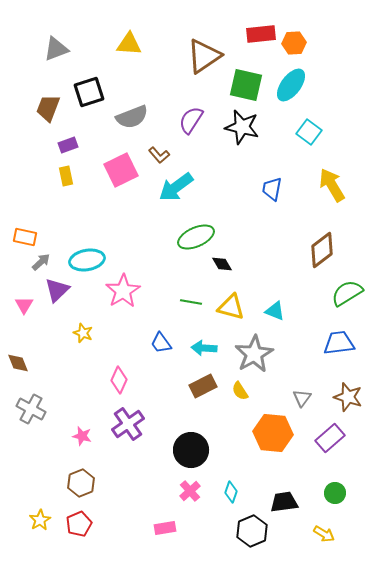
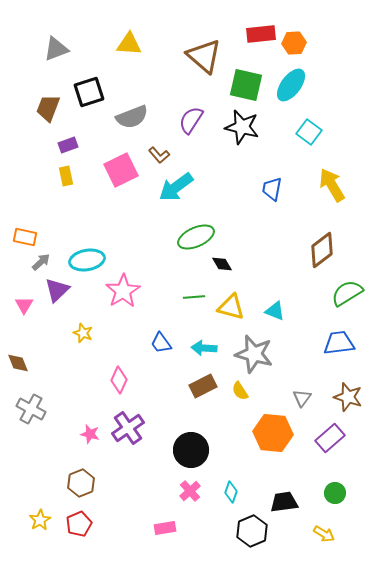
brown triangle at (204, 56): rotated 45 degrees counterclockwise
green line at (191, 302): moved 3 px right, 5 px up; rotated 15 degrees counterclockwise
gray star at (254, 354): rotated 27 degrees counterclockwise
purple cross at (128, 424): moved 4 px down
pink star at (82, 436): moved 8 px right, 2 px up
